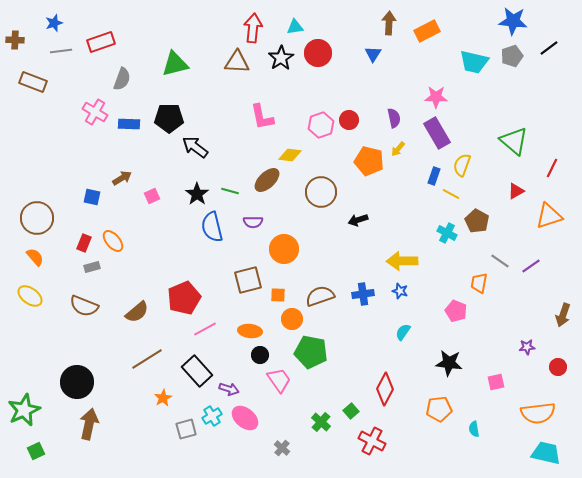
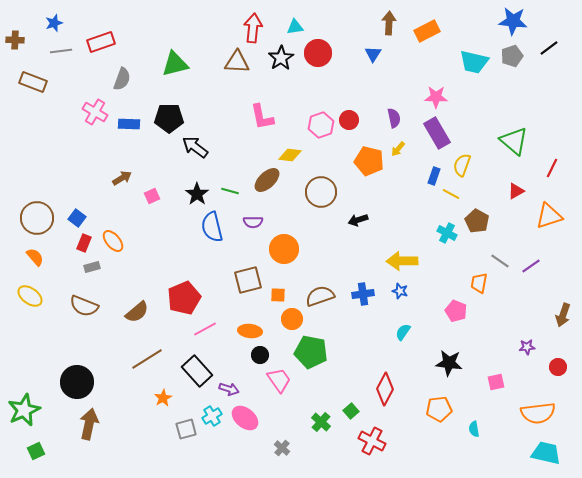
blue square at (92, 197): moved 15 px left, 21 px down; rotated 24 degrees clockwise
